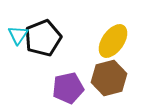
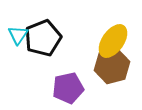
brown hexagon: moved 3 px right, 12 px up
